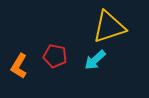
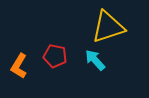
yellow triangle: moved 1 px left
cyan arrow: rotated 90 degrees clockwise
